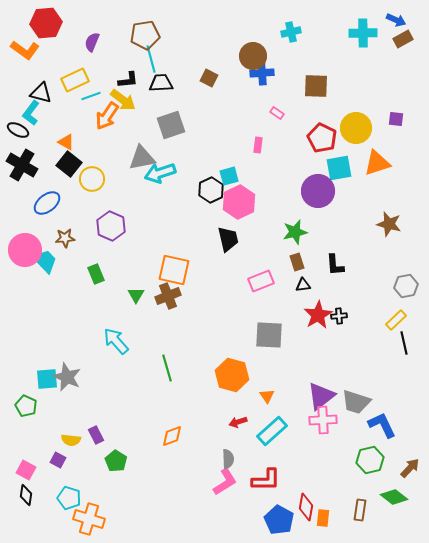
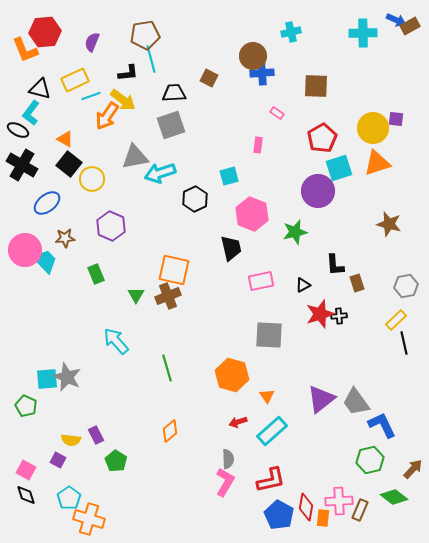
red hexagon at (46, 23): moved 1 px left, 9 px down
brown rectangle at (403, 39): moved 7 px right, 13 px up
orange L-shape at (25, 50): rotated 32 degrees clockwise
black L-shape at (128, 80): moved 7 px up
black trapezoid at (161, 83): moved 13 px right, 10 px down
black triangle at (41, 93): moved 1 px left, 4 px up
yellow circle at (356, 128): moved 17 px right
red pentagon at (322, 138): rotated 16 degrees clockwise
orange triangle at (66, 142): moved 1 px left, 3 px up
gray triangle at (142, 158): moved 7 px left, 1 px up
cyan square at (339, 168): rotated 8 degrees counterclockwise
black hexagon at (211, 190): moved 16 px left, 9 px down
pink hexagon at (239, 202): moved 13 px right, 12 px down; rotated 12 degrees counterclockwise
black trapezoid at (228, 239): moved 3 px right, 9 px down
brown rectangle at (297, 262): moved 60 px right, 21 px down
pink rectangle at (261, 281): rotated 10 degrees clockwise
black triangle at (303, 285): rotated 21 degrees counterclockwise
red star at (318, 315): moved 2 px right, 1 px up; rotated 12 degrees clockwise
purple triangle at (321, 396): moved 3 px down
gray trapezoid at (356, 402): rotated 36 degrees clockwise
pink cross at (323, 420): moved 16 px right, 81 px down
orange diamond at (172, 436): moved 2 px left, 5 px up; rotated 20 degrees counterclockwise
brown arrow at (410, 468): moved 3 px right, 1 px down
red L-shape at (266, 480): moved 5 px right; rotated 12 degrees counterclockwise
pink L-shape at (225, 482): rotated 28 degrees counterclockwise
black diamond at (26, 495): rotated 25 degrees counterclockwise
cyan pentagon at (69, 498): rotated 20 degrees clockwise
brown rectangle at (360, 510): rotated 15 degrees clockwise
blue pentagon at (279, 520): moved 5 px up
